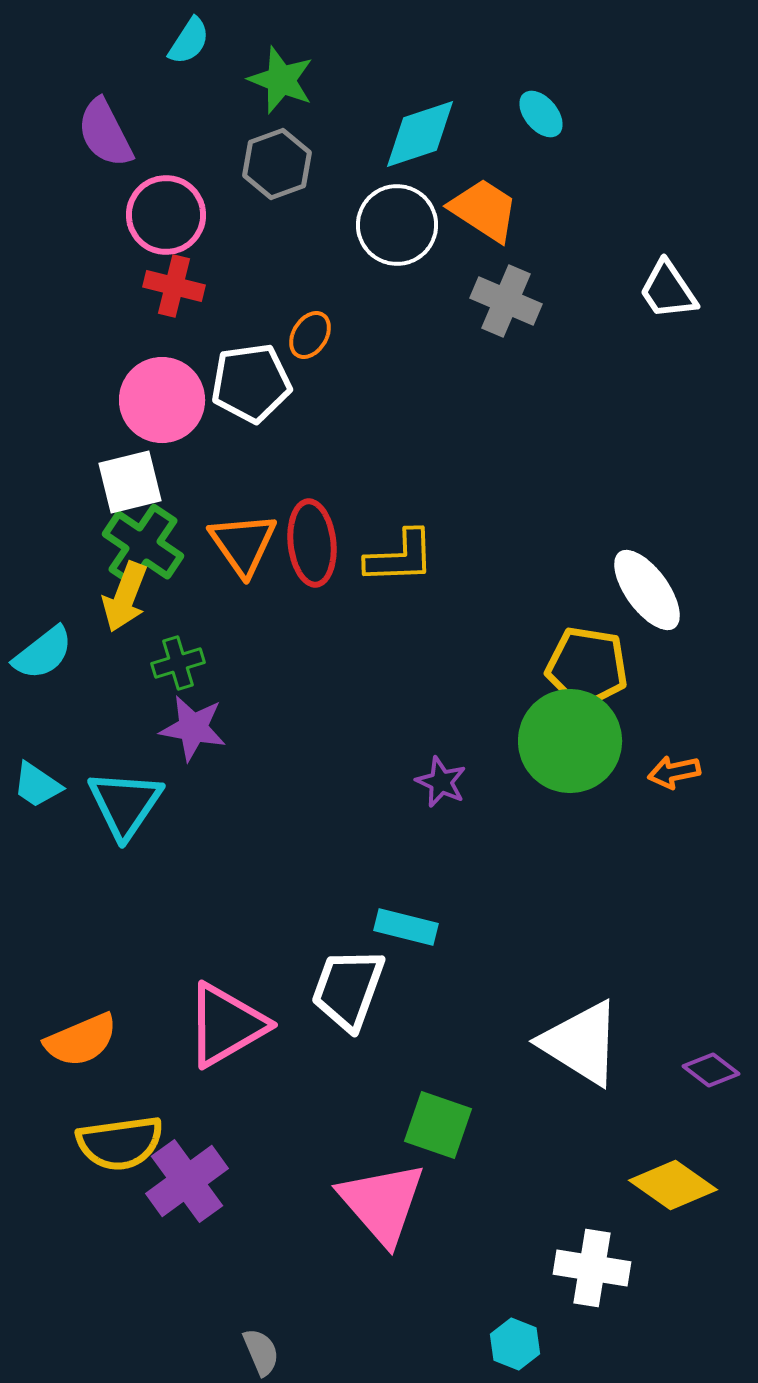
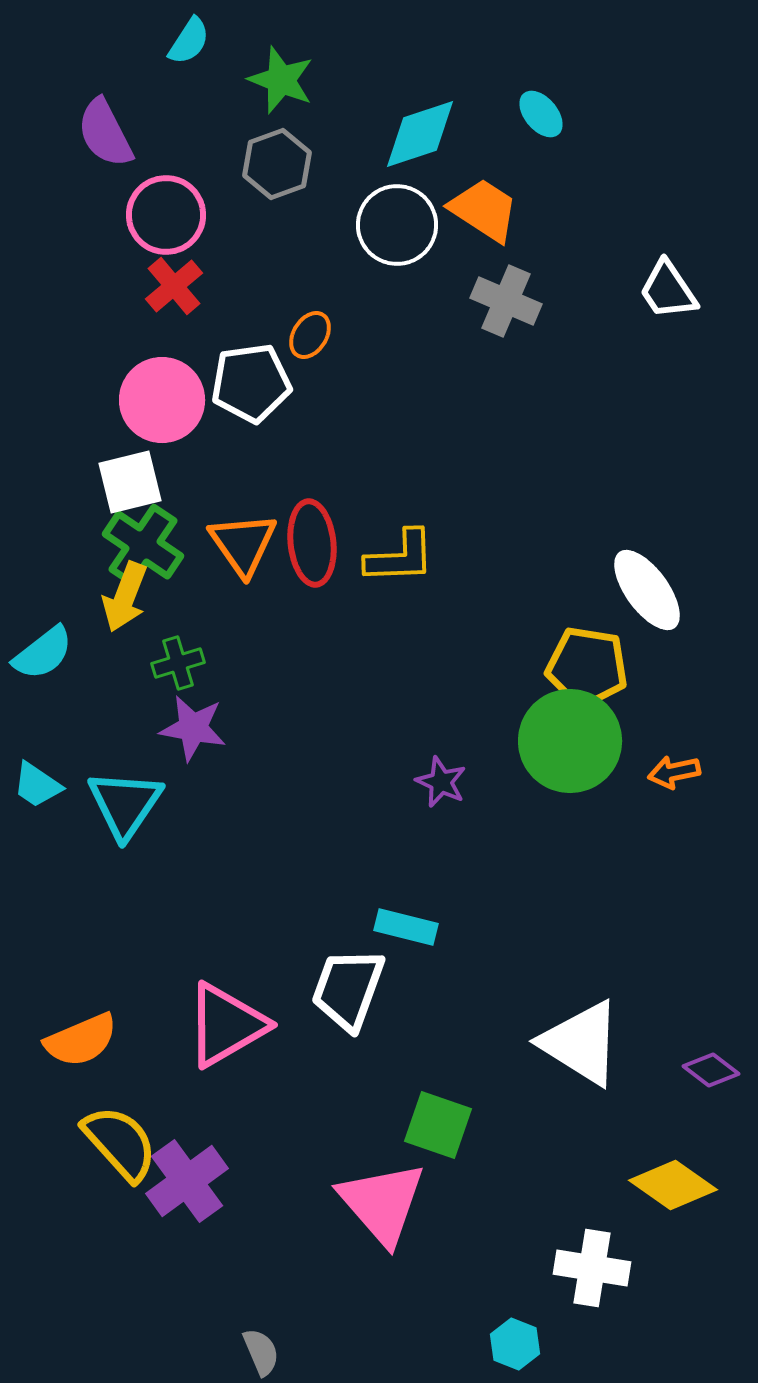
red cross at (174, 286): rotated 36 degrees clockwise
yellow semicircle at (120, 1143): rotated 124 degrees counterclockwise
